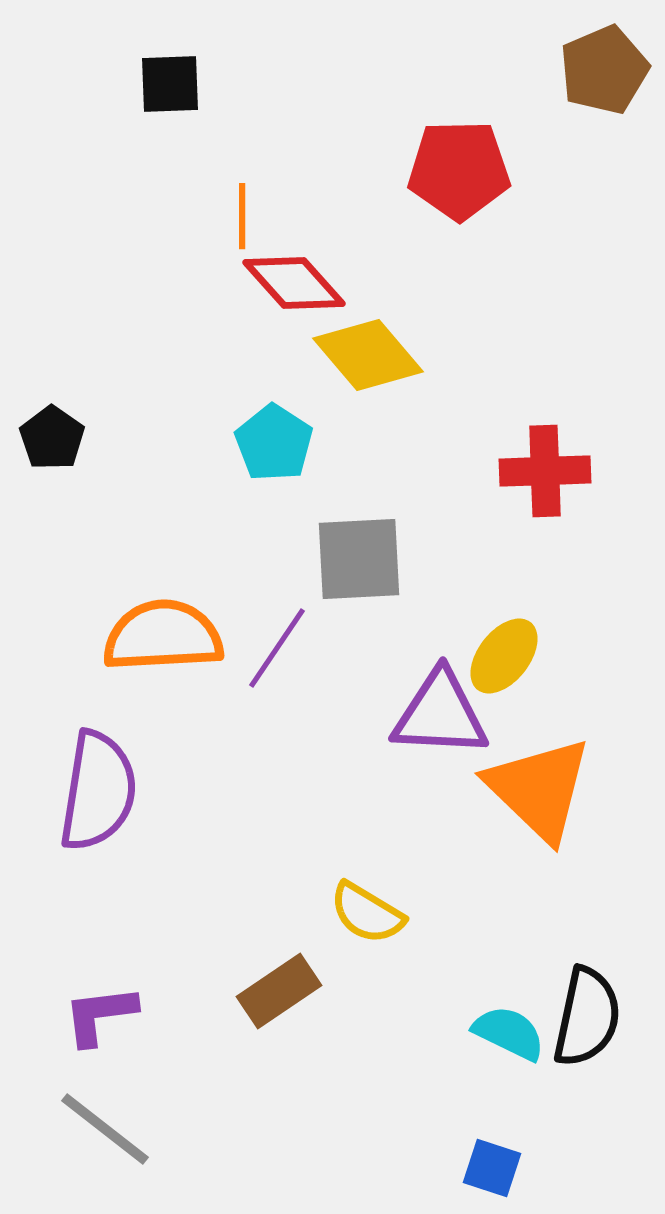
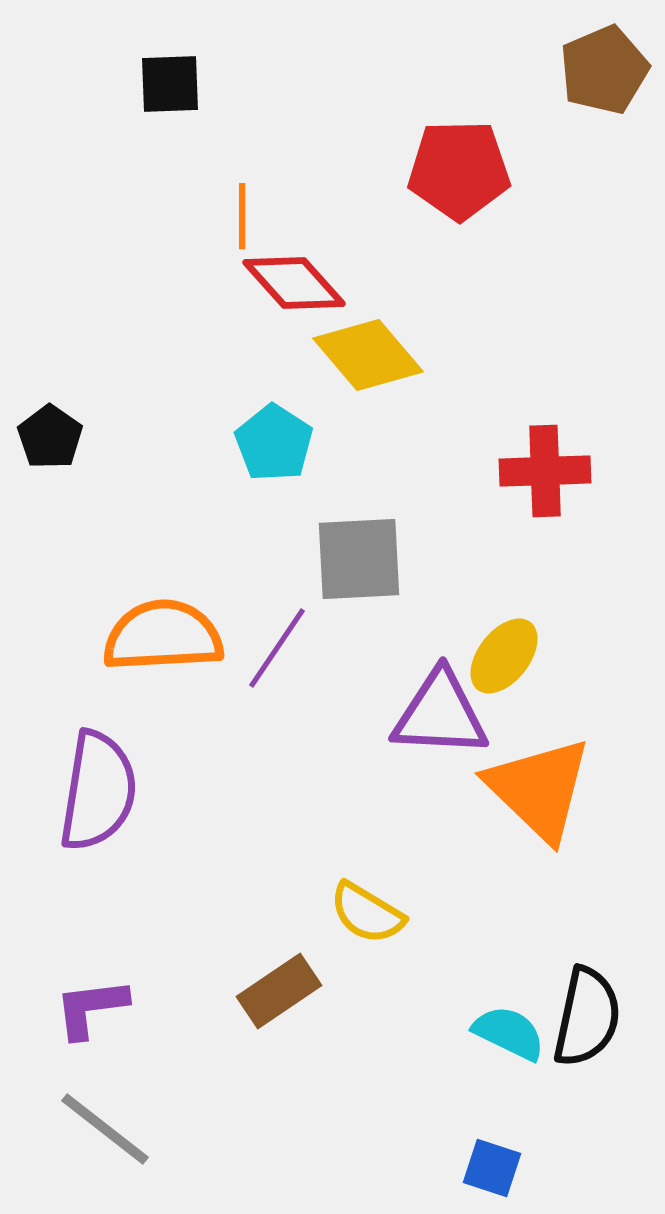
black pentagon: moved 2 px left, 1 px up
purple L-shape: moved 9 px left, 7 px up
